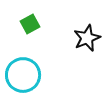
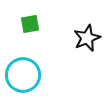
green square: rotated 18 degrees clockwise
